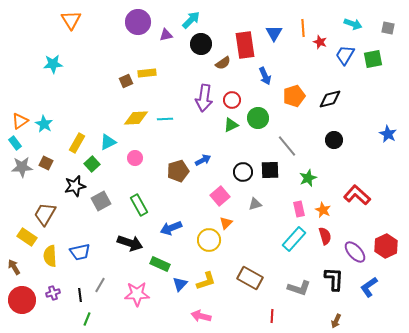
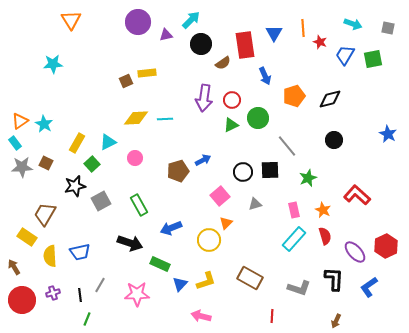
pink rectangle at (299, 209): moved 5 px left, 1 px down
